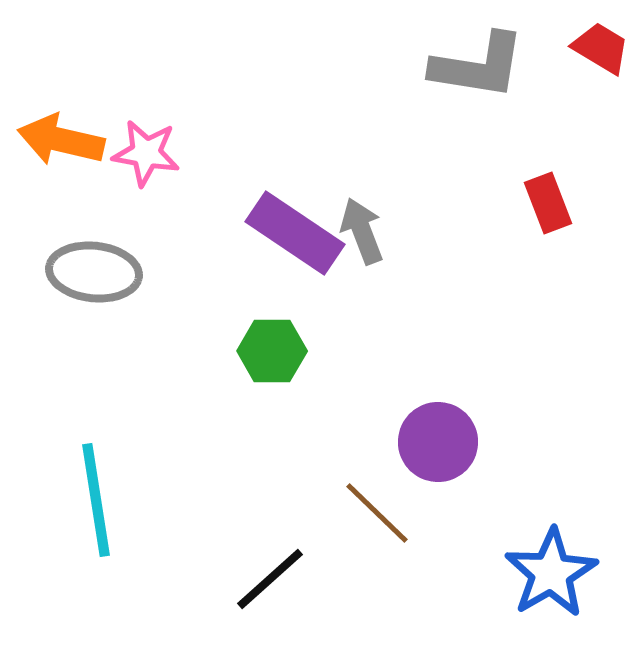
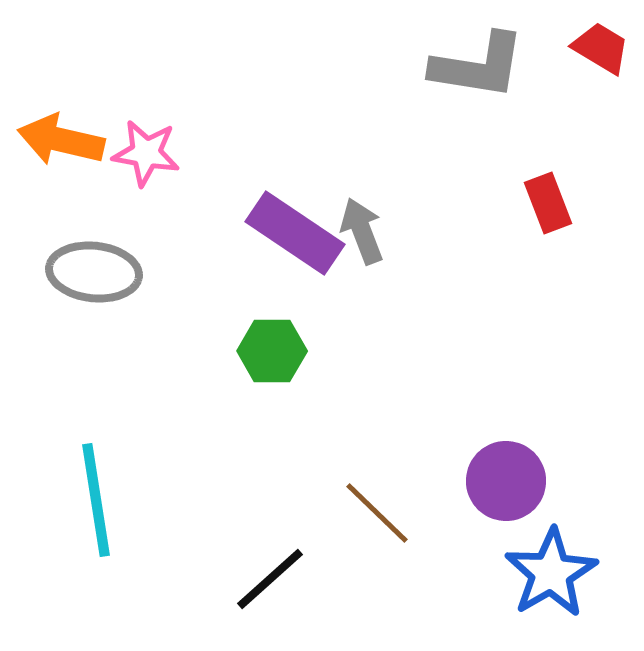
purple circle: moved 68 px right, 39 px down
